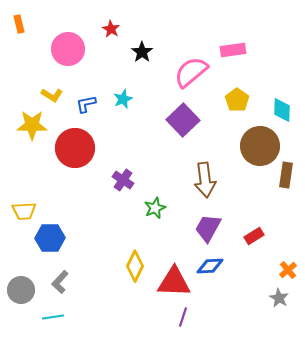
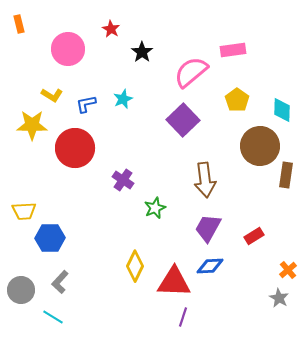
cyan line: rotated 40 degrees clockwise
